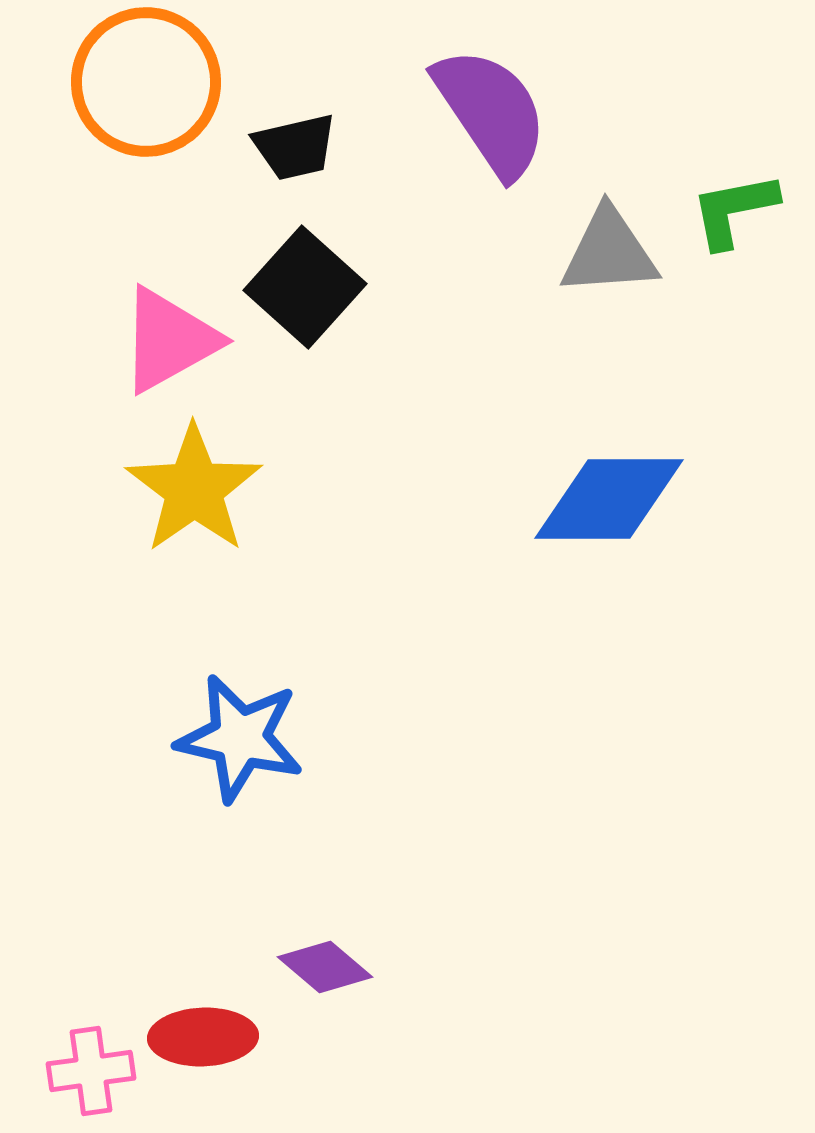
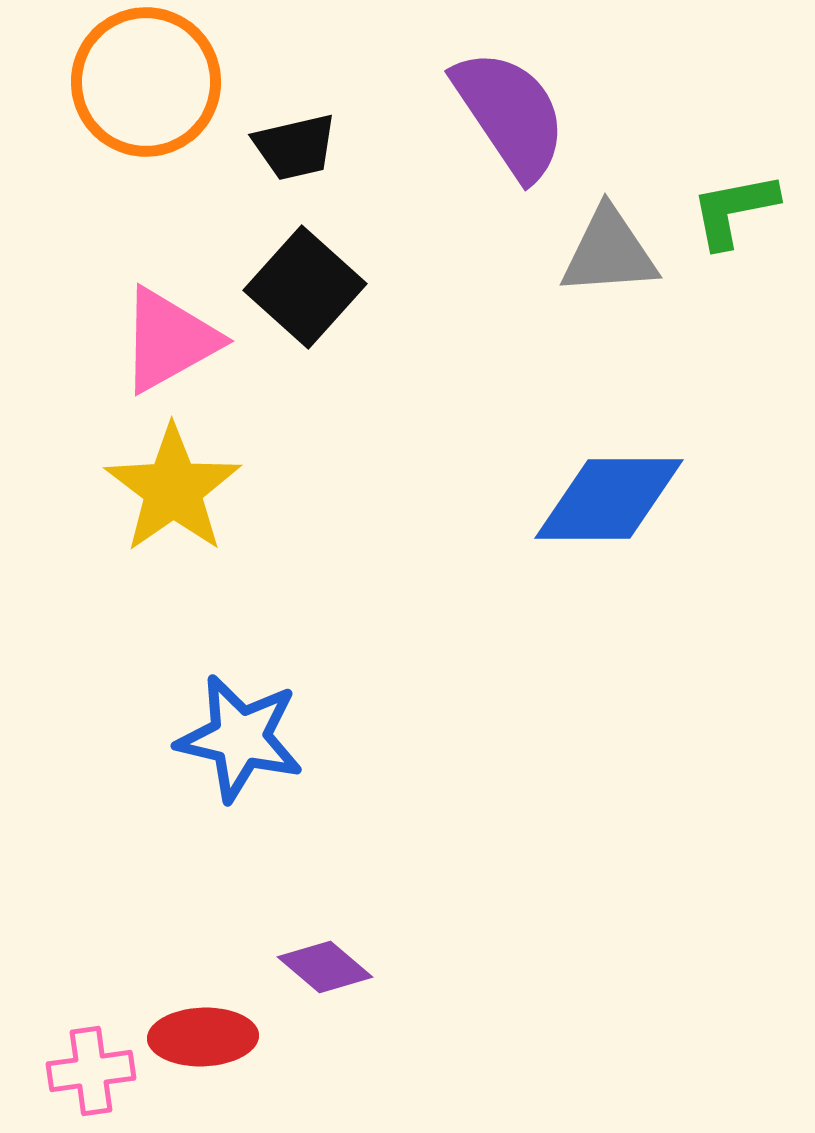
purple semicircle: moved 19 px right, 2 px down
yellow star: moved 21 px left
